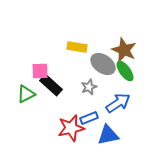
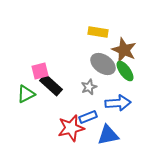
yellow rectangle: moved 21 px right, 15 px up
pink square: rotated 12 degrees counterclockwise
blue arrow: rotated 30 degrees clockwise
blue rectangle: moved 1 px left, 1 px up
